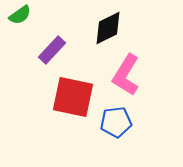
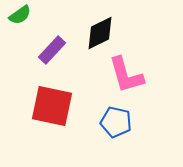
black diamond: moved 8 px left, 5 px down
pink L-shape: rotated 48 degrees counterclockwise
red square: moved 21 px left, 9 px down
blue pentagon: rotated 20 degrees clockwise
